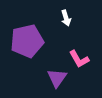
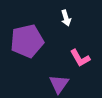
pink L-shape: moved 1 px right, 1 px up
purple triangle: moved 2 px right, 6 px down
